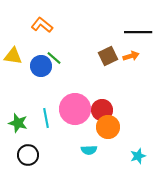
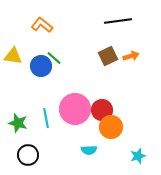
black line: moved 20 px left, 11 px up; rotated 8 degrees counterclockwise
orange circle: moved 3 px right
